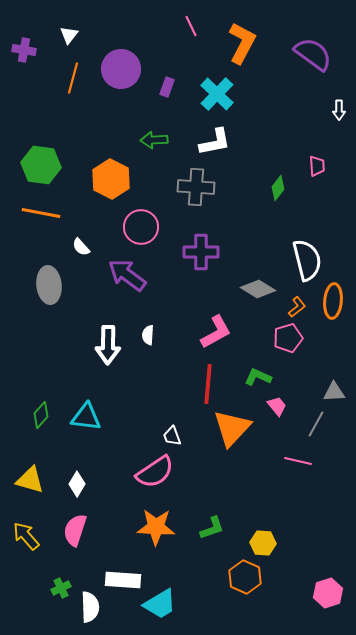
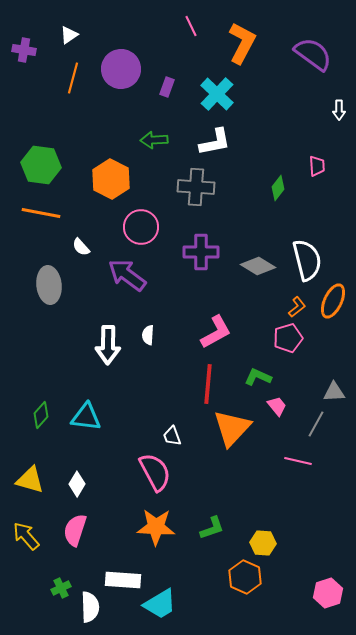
white triangle at (69, 35): rotated 18 degrees clockwise
gray diamond at (258, 289): moved 23 px up
orange ellipse at (333, 301): rotated 20 degrees clockwise
pink semicircle at (155, 472): rotated 84 degrees counterclockwise
